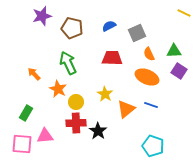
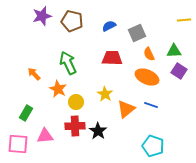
yellow line: moved 7 px down; rotated 32 degrees counterclockwise
brown pentagon: moved 7 px up
red cross: moved 1 px left, 3 px down
pink square: moved 4 px left
